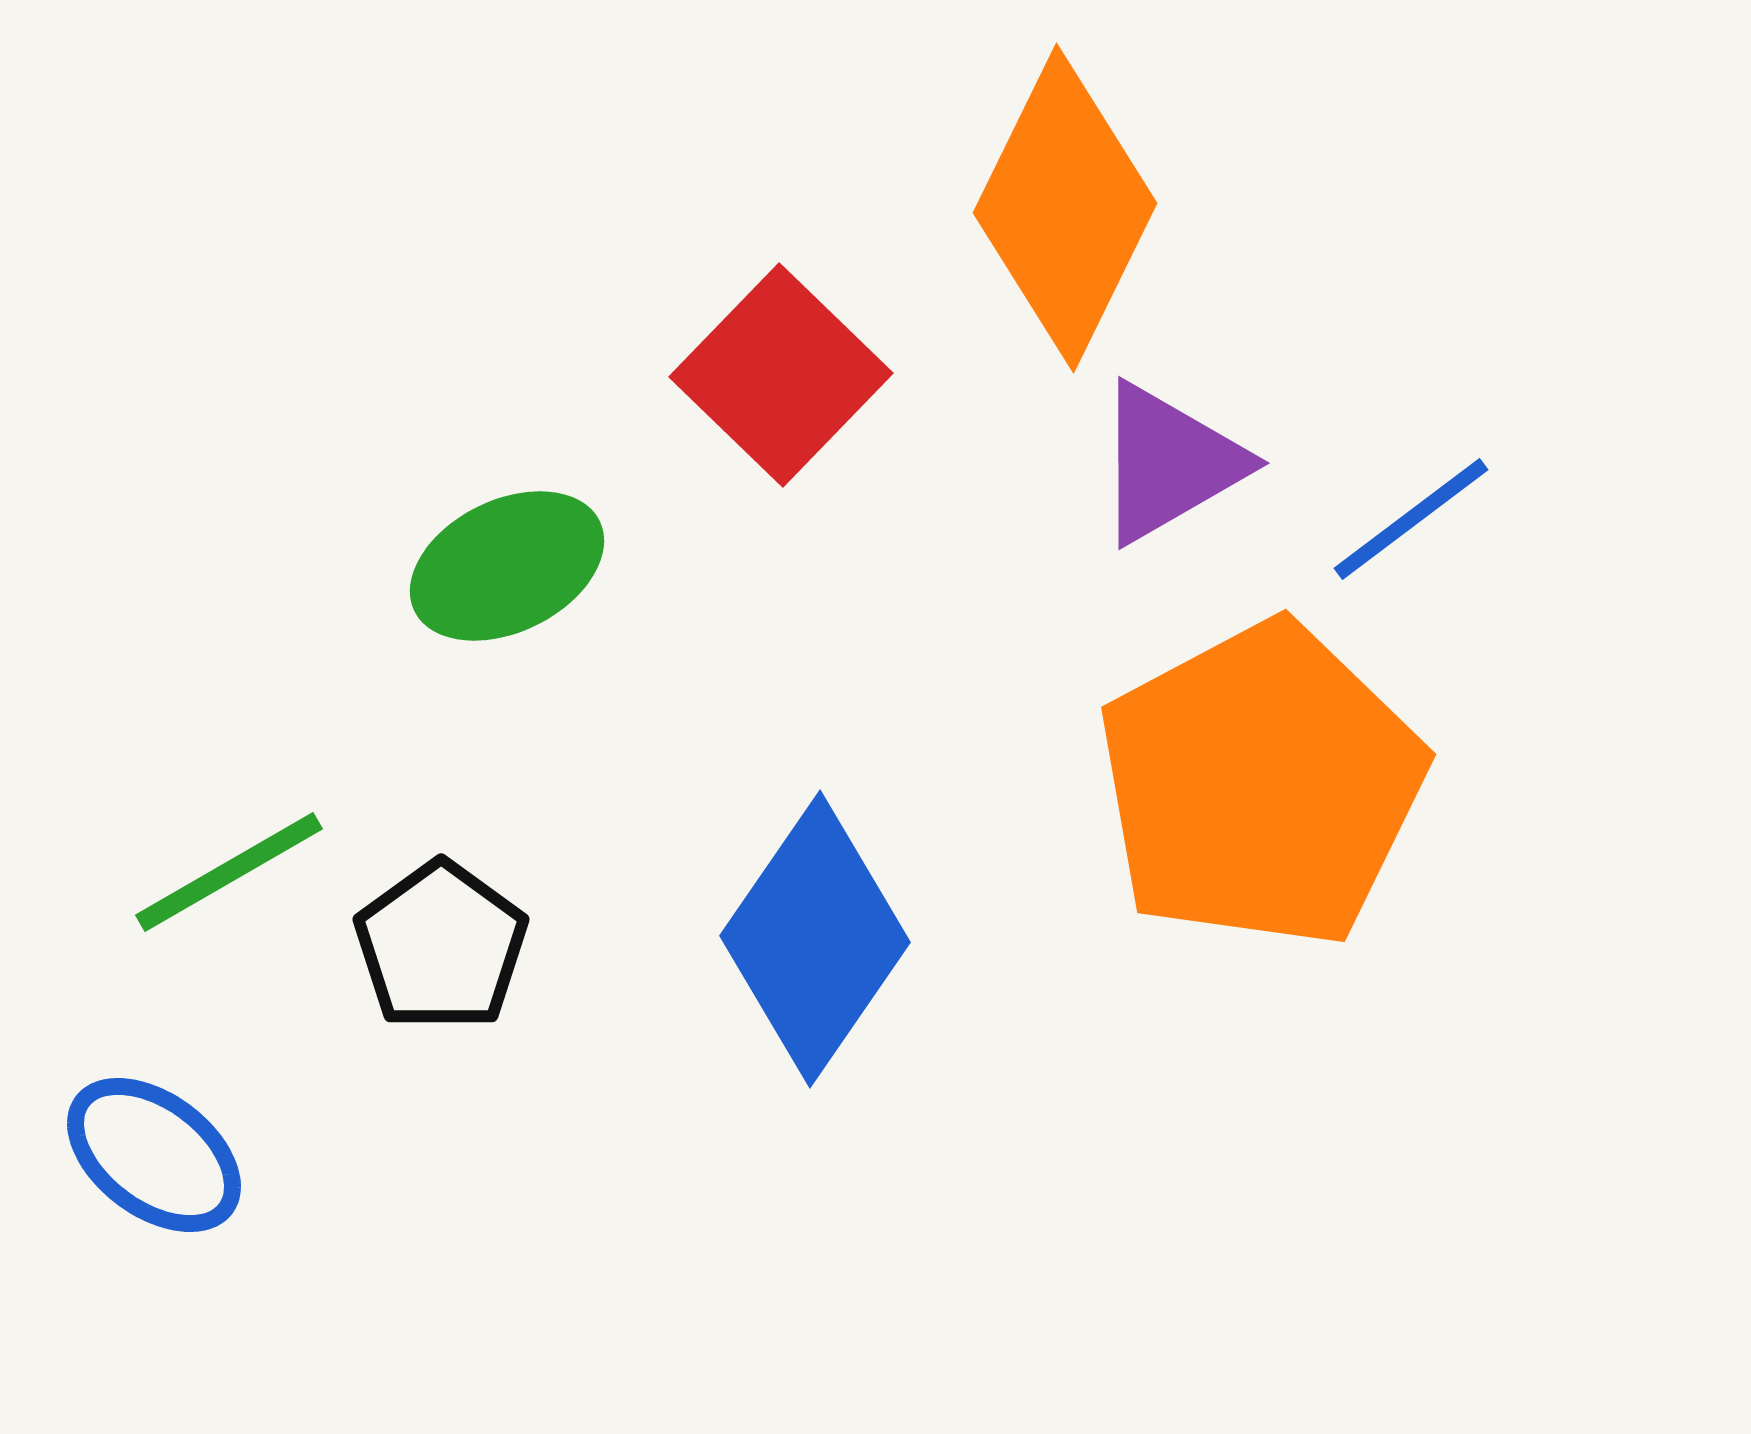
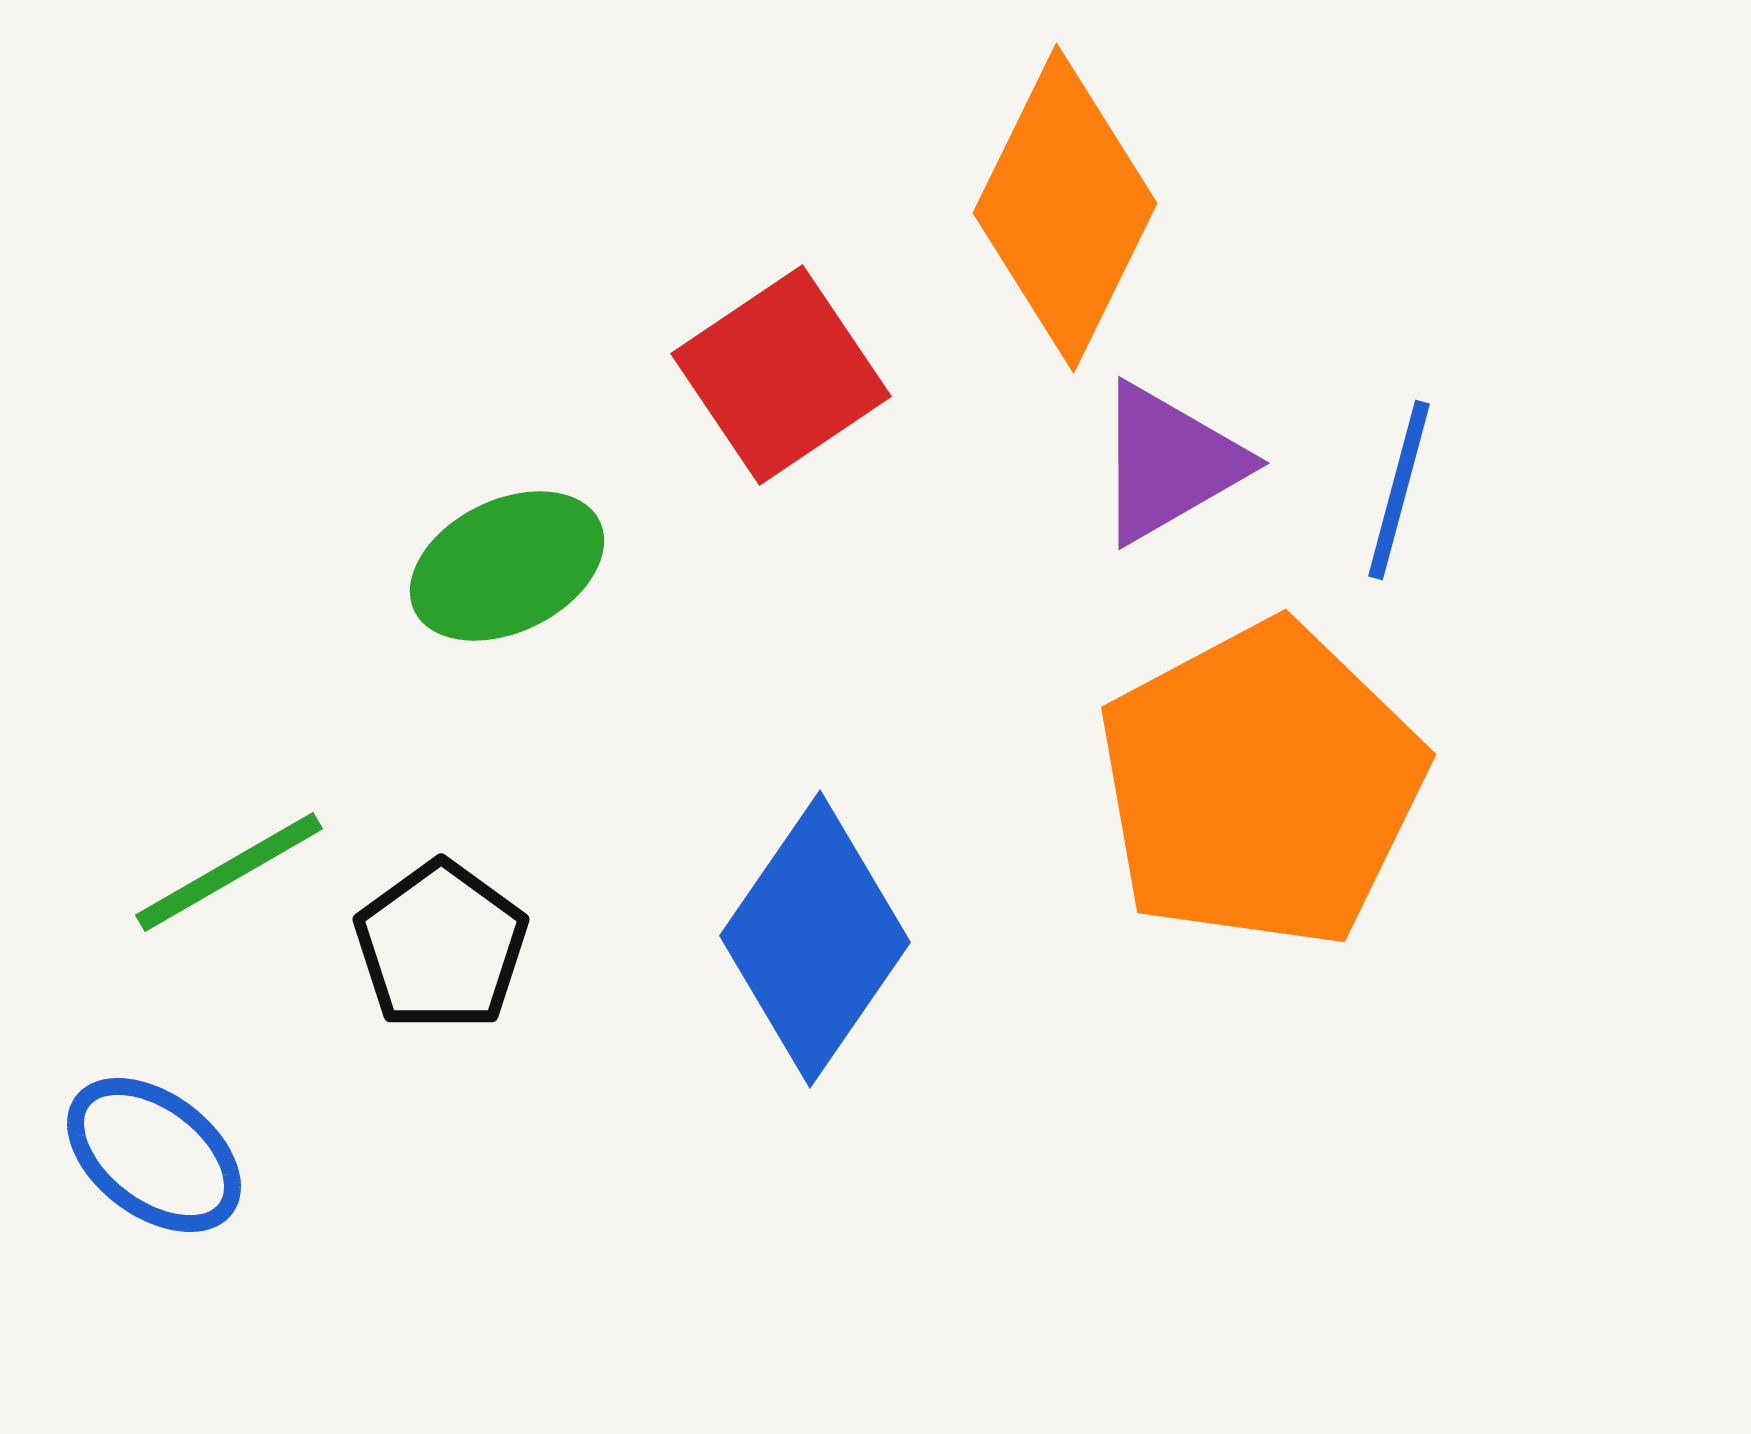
red square: rotated 12 degrees clockwise
blue line: moved 12 px left, 29 px up; rotated 38 degrees counterclockwise
